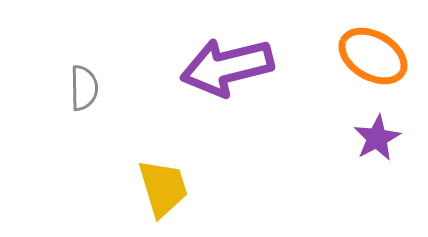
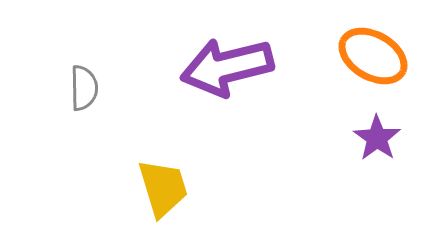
purple star: rotated 9 degrees counterclockwise
